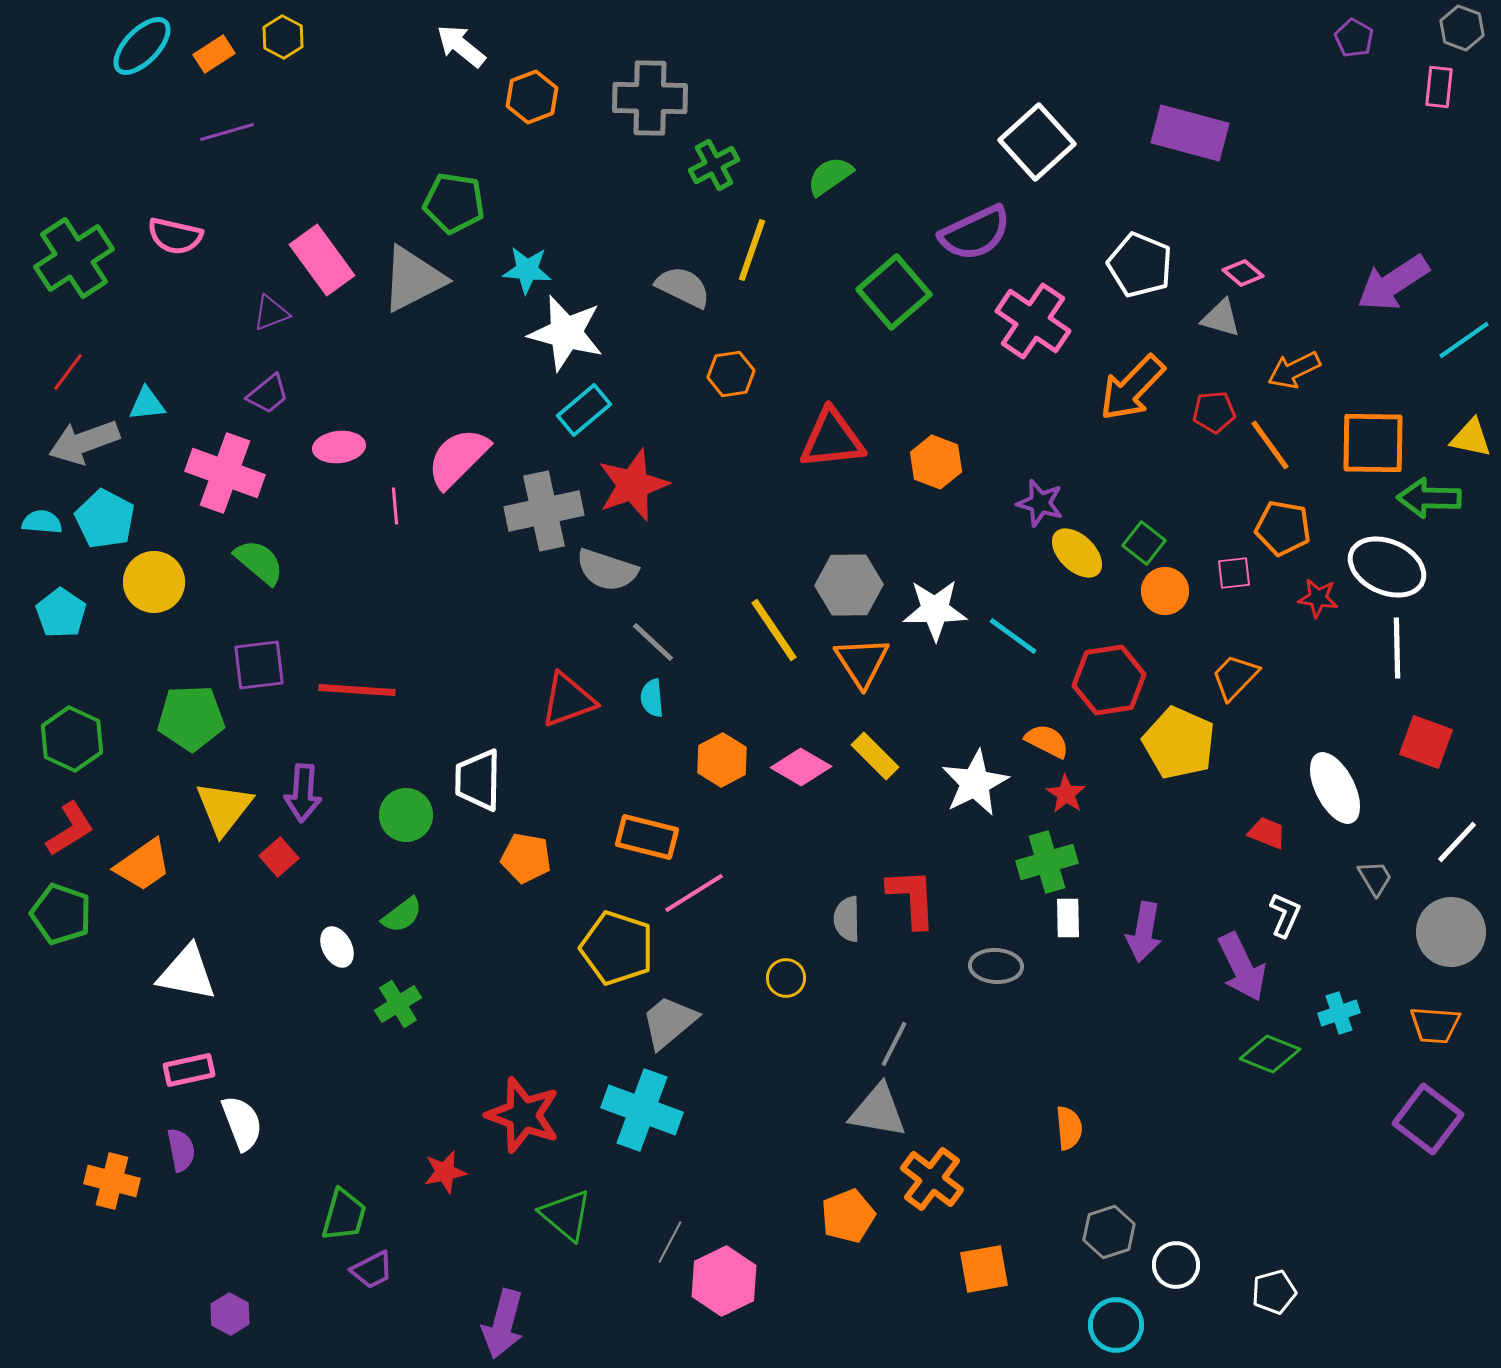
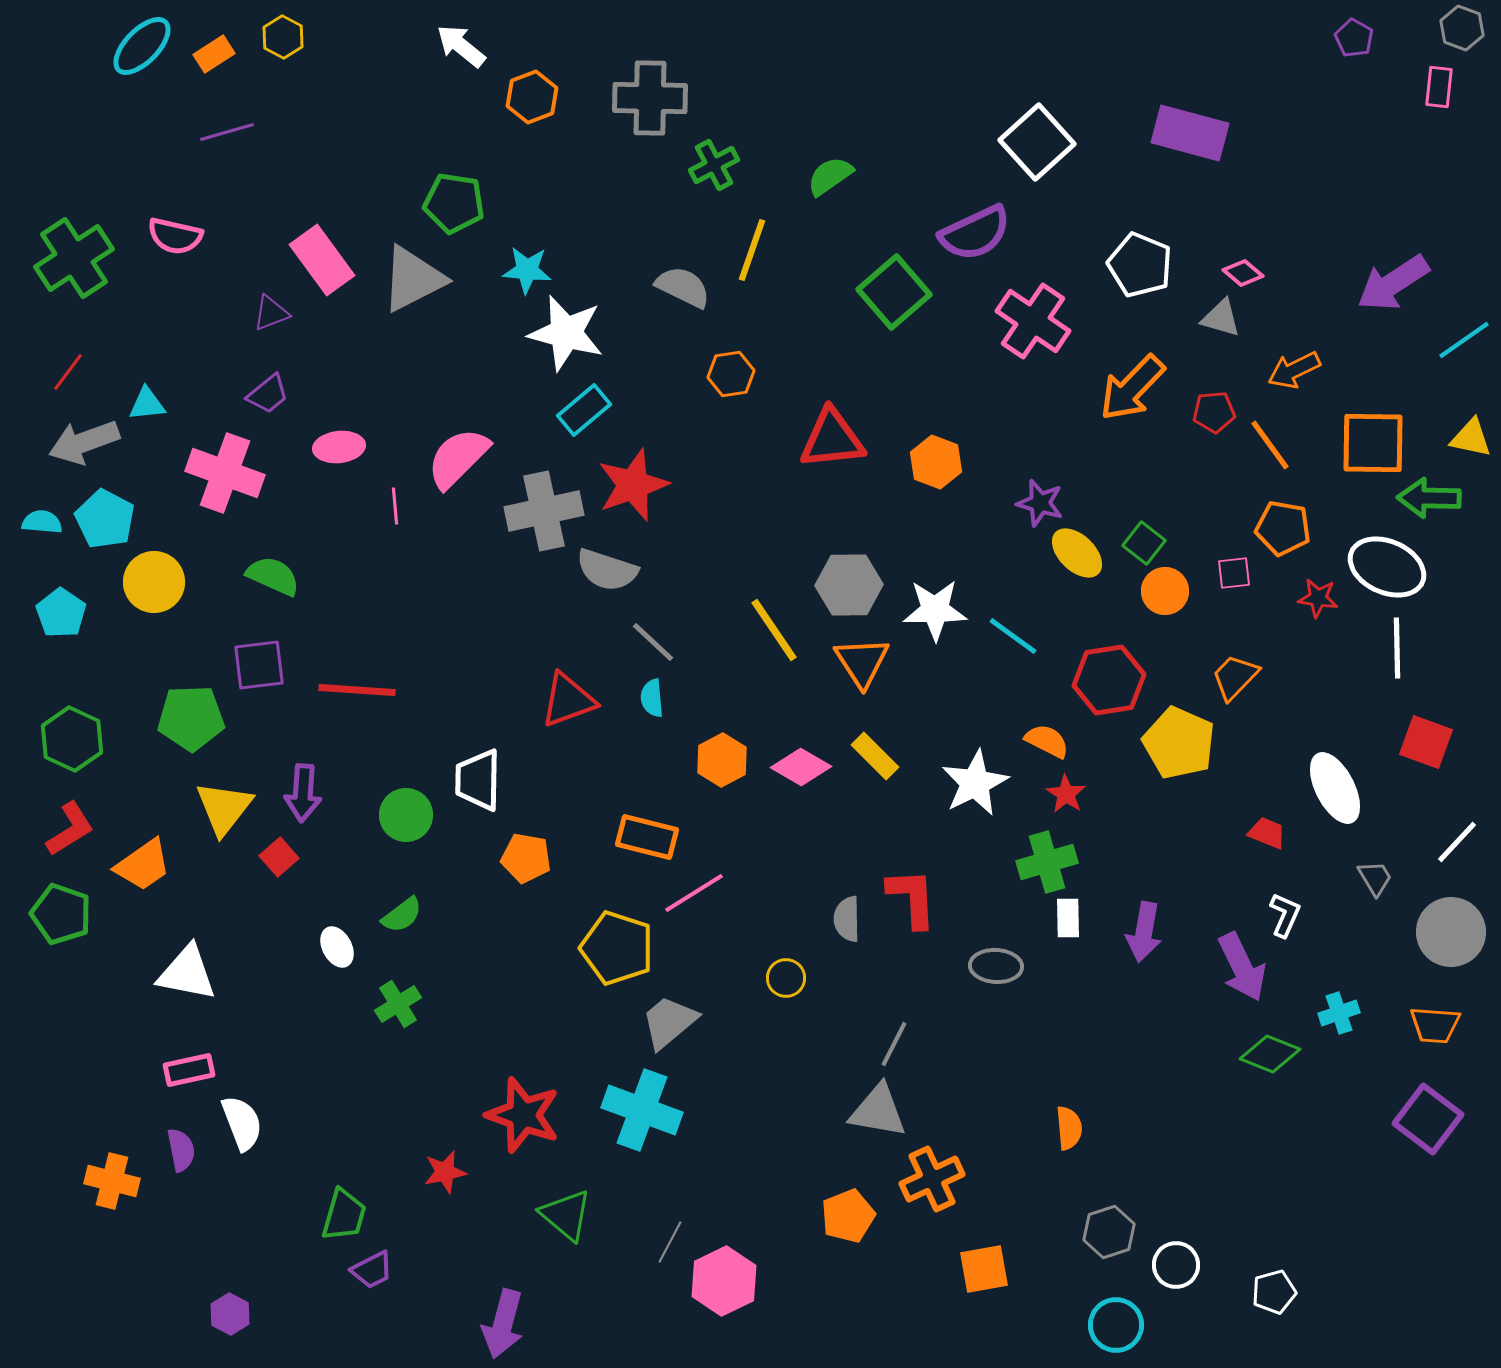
green semicircle at (259, 562): moved 14 px right, 14 px down; rotated 16 degrees counterclockwise
orange cross at (932, 1179): rotated 28 degrees clockwise
